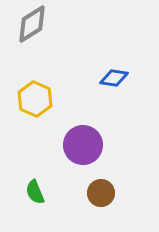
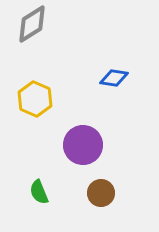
green semicircle: moved 4 px right
